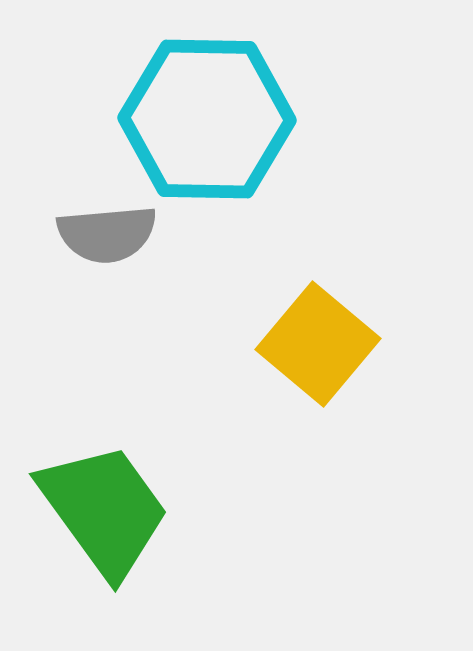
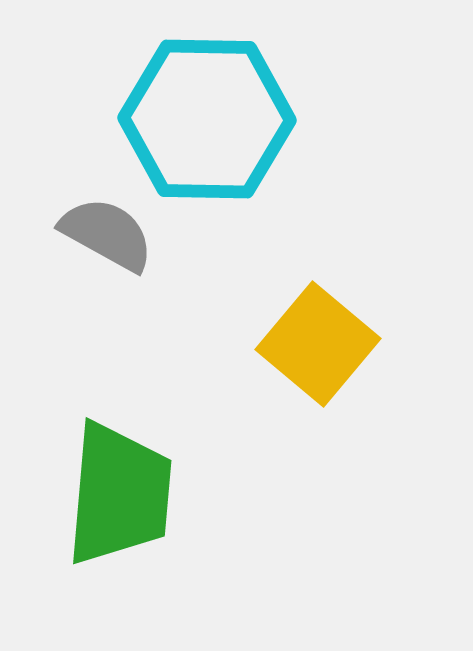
gray semicircle: rotated 146 degrees counterclockwise
green trapezoid: moved 15 px right, 16 px up; rotated 41 degrees clockwise
